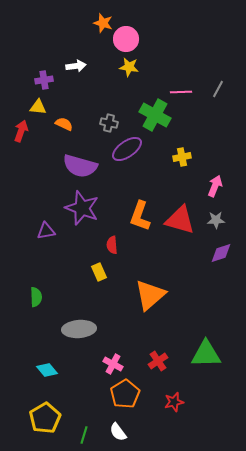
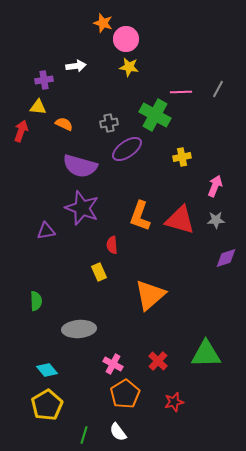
gray cross: rotated 24 degrees counterclockwise
purple diamond: moved 5 px right, 5 px down
green semicircle: moved 4 px down
red cross: rotated 12 degrees counterclockwise
yellow pentagon: moved 2 px right, 13 px up
